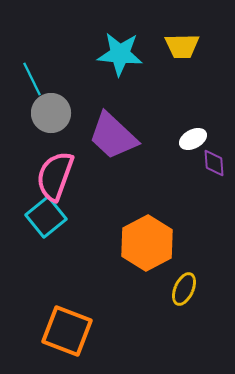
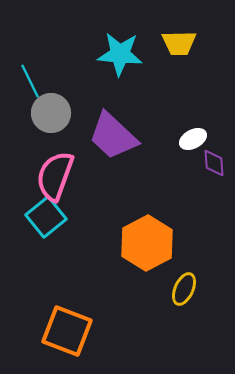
yellow trapezoid: moved 3 px left, 3 px up
cyan line: moved 2 px left, 2 px down
